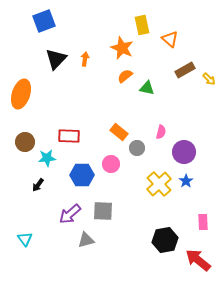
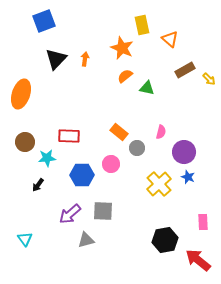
blue star: moved 2 px right, 4 px up; rotated 16 degrees counterclockwise
